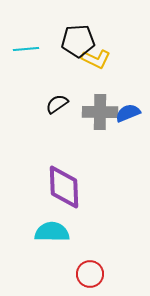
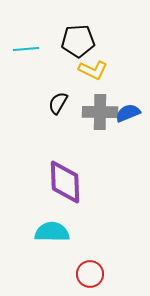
yellow L-shape: moved 3 px left, 11 px down
black semicircle: moved 1 px right, 1 px up; rotated 25 degrees counterclockwise
purple diamond: moved 1 px right, 5 px up
